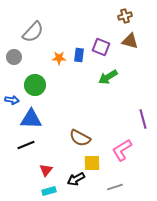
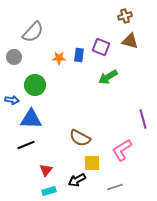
black arrow: moved 1 px right, 1 px down
